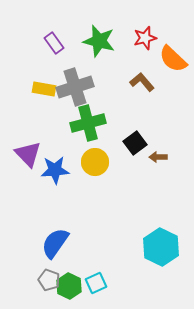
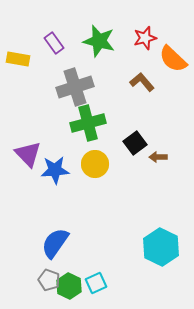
yellow rectangle: moved 26 px left, 30 px up
yellow circle: moved 2 px down
